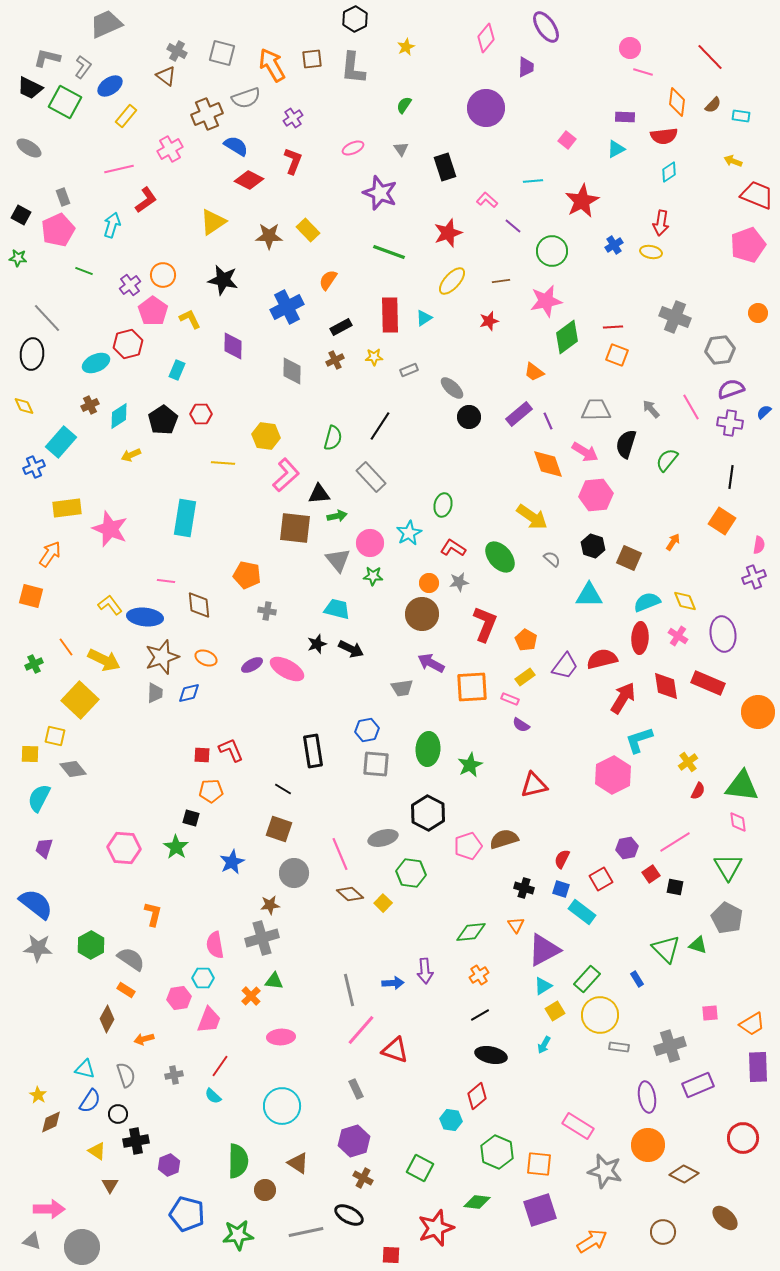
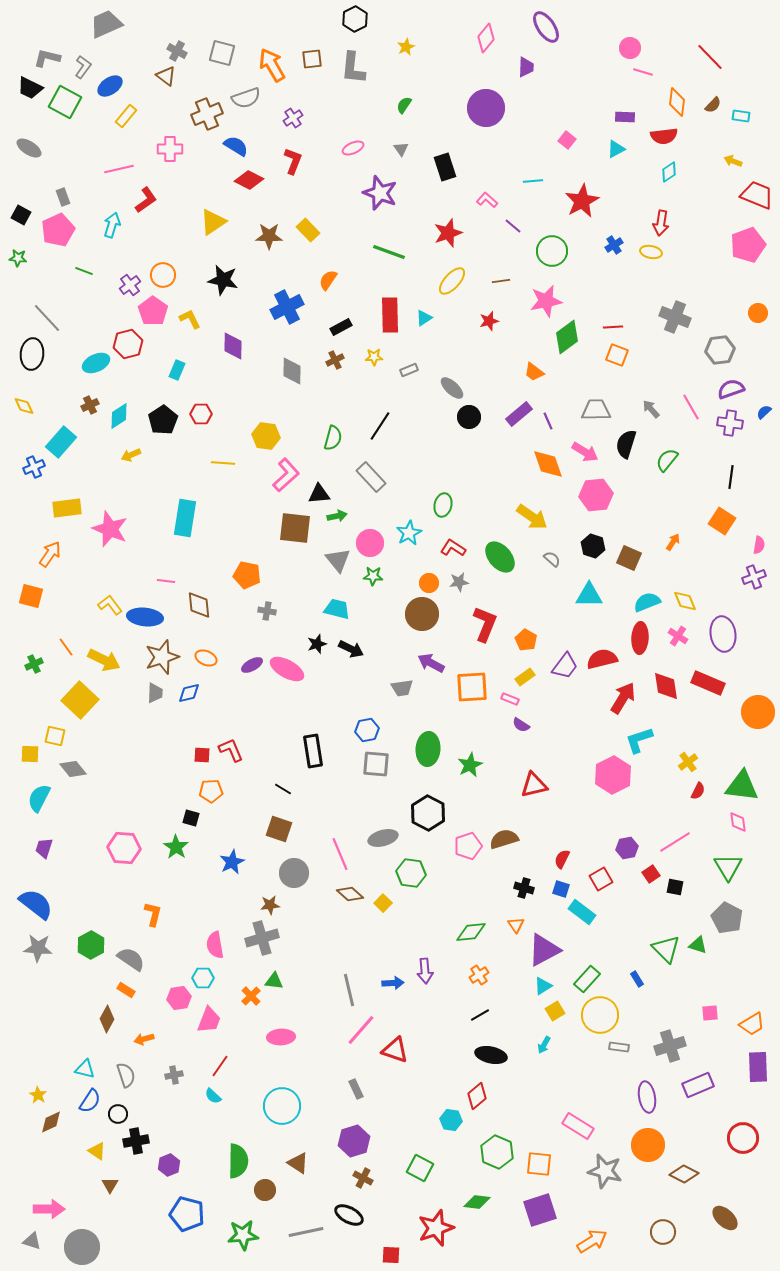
pink cross at (170, 149): rotated 30 degrees clockwise
green star at (238, 1235): moved 5 px right
